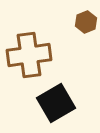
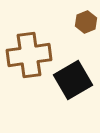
black square: moved 17 px right, 23 px up
